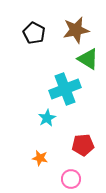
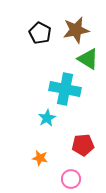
black pentagon: moved 6 px right
cyan cross: rotated 32 degrees clockwise
